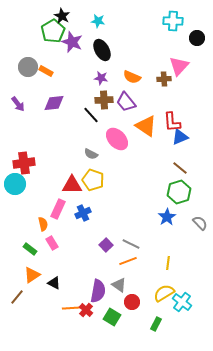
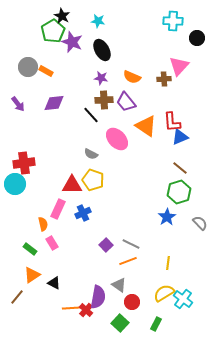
purple semicircle at (98, 291): moved 6 px down
cyan cross at (182, 302): moved 1 px right, 3 px up
green square at (112, 317): moved 8 px right, 6 px down; rotated 12 degrees clockwise
